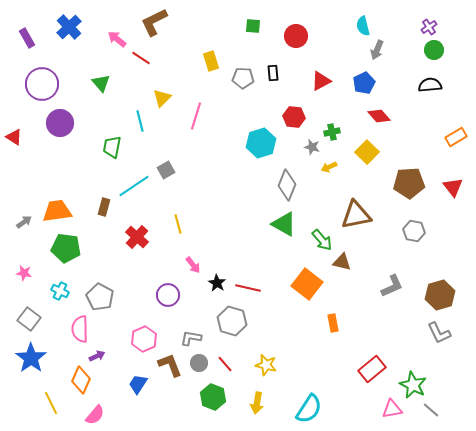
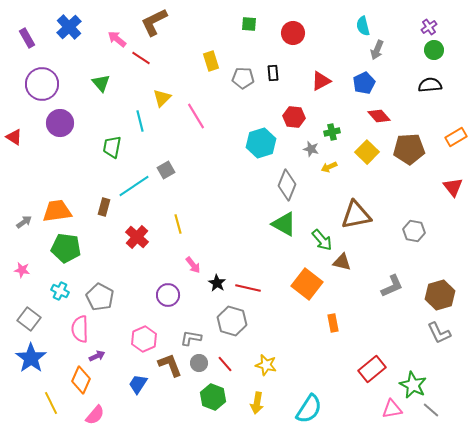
green square at (253, 26): moved 4 px left, 2 px up
red circle at (296, 36): moved 3 px left, 3 px up
pink line at (196, 116): rotated 48 degrees counterclockwise
gray star at (312, 147): moved 1 px left, 2 px down
brown pentagon at (409, 183): moved 34 px up
pink star at (24, 273): moved 2 px left, 3 px up
